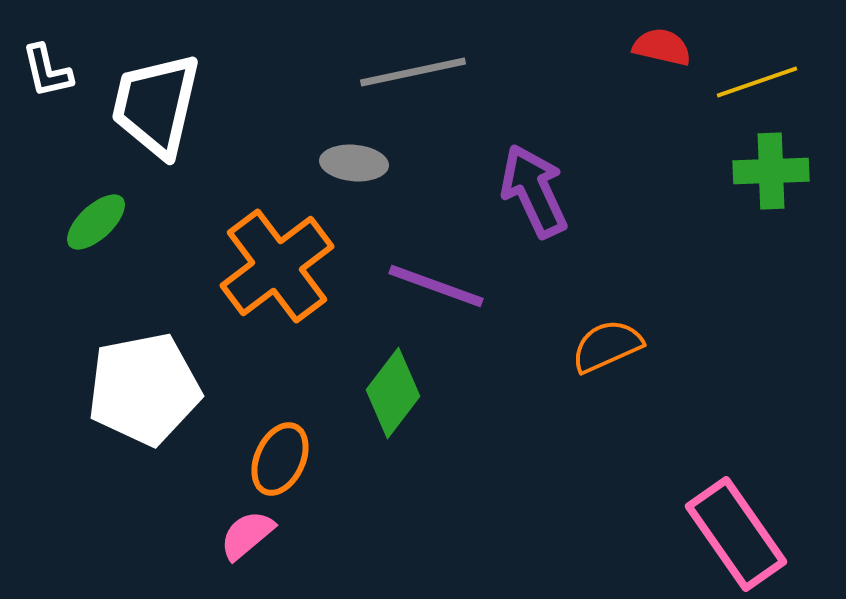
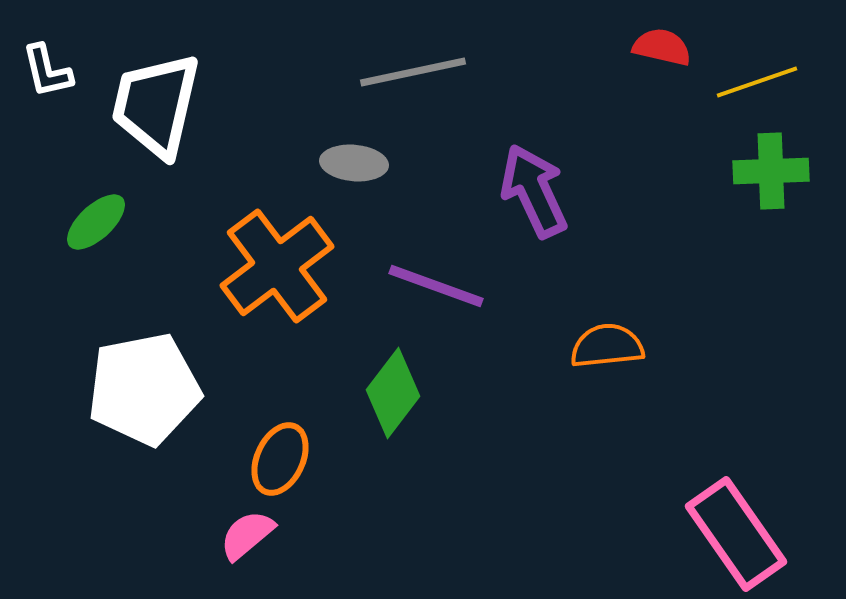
orange semicircle: rotated 18 degrees clockwise
